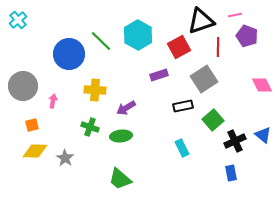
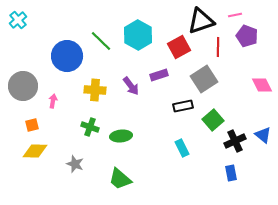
blue circle: moved 2 px left, 2 px down
purple arrow: moved 5 px right, 22 px up; rotated 96 degrees counterclockwise
gray star: moved 10 px right, 6 px down; rotated 12 degrees counterclockwise
